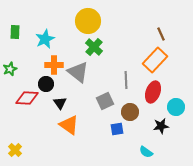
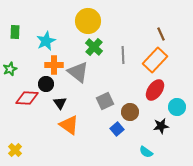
cyan star: moved 1 px right, 2 px down
gray line: moved 3 px left, 25 px up
red ellipse: moved 2 px right, 2 px up; rotated 15 degrees clockwise
cyan circle: moved 1 px right
blue square: rotated 32 degrees counterclockwise
